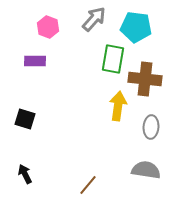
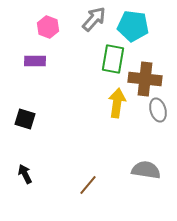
cyan pentagon: moved 3 px left, 1 px up
yellow arrow: moved 1 px left, 3 px up
gray ellipse: moved 7 px right, 17 px up; rotated 20 degrees counterclockwise
